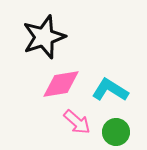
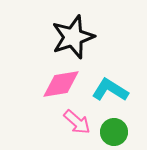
black star: moved 29 px right
green circle: moved 2 px left
